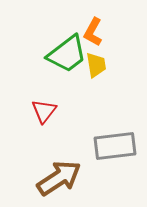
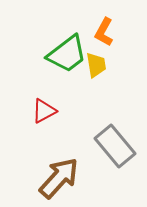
orange L-shape: moved 11 px right
red triangle: rotated 24 degrees clockwise
gray rectangle: rotated 57 degrees clockwise
brown arrow: rotated 15 degrees counterclockwise
